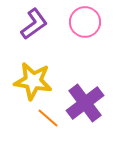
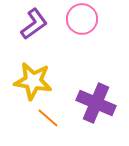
pink circle: moved 3 px left, 3 px up
purple cross: moved 11 px right; rotated 30 degrees counterclockwise
